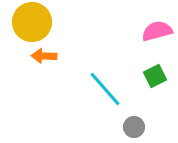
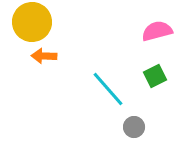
cyan line: moved 3 px right
